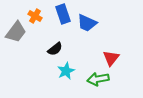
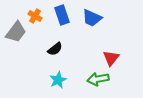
blue rectangle: moved 1 px left, 1 px down
blue trapezoid: moved 5 px right, 5 px up
cyan star: moved 8 px left, 9 px down
